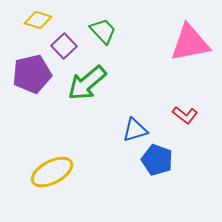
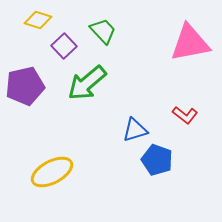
purple pentagon: moved 7 px left, 12 px down
